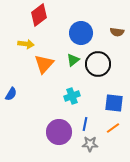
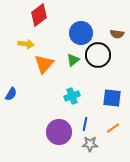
brown semicircle: moved 2 px down
black circle: moved 9 px up
blue square: moved 2 px left, 5 px up
